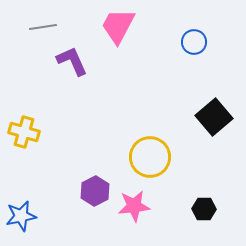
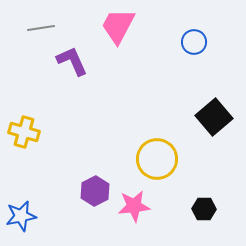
gray line: moved 2 px left, 1 px down
yellow circle: moved 7 px right, 2 px down
